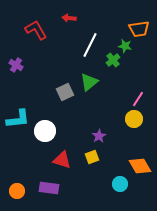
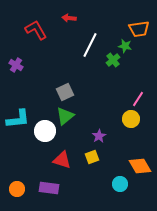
green triangle: moved 24 px left, 34 px down
yellow circle: moved 3 px left
orange circle: moved 2 px up
